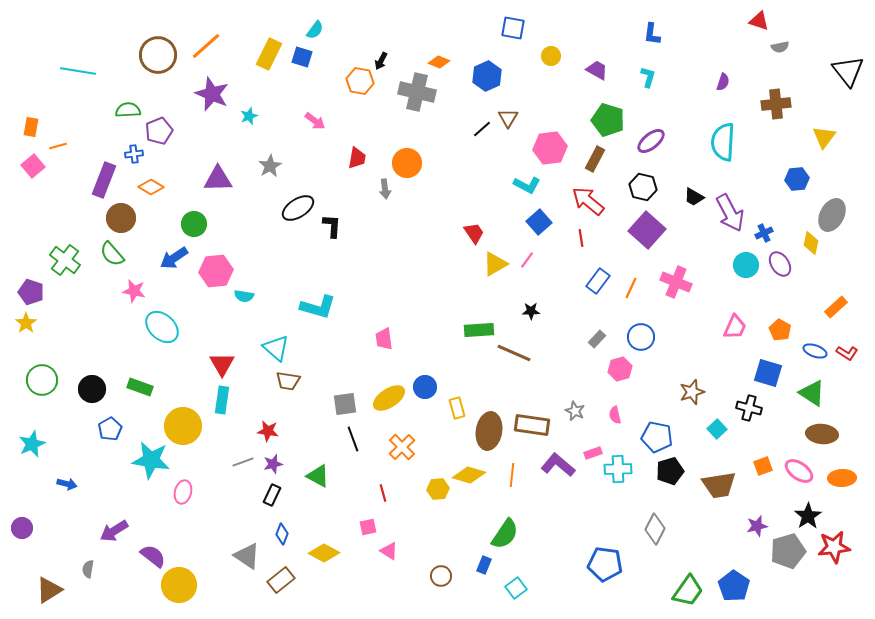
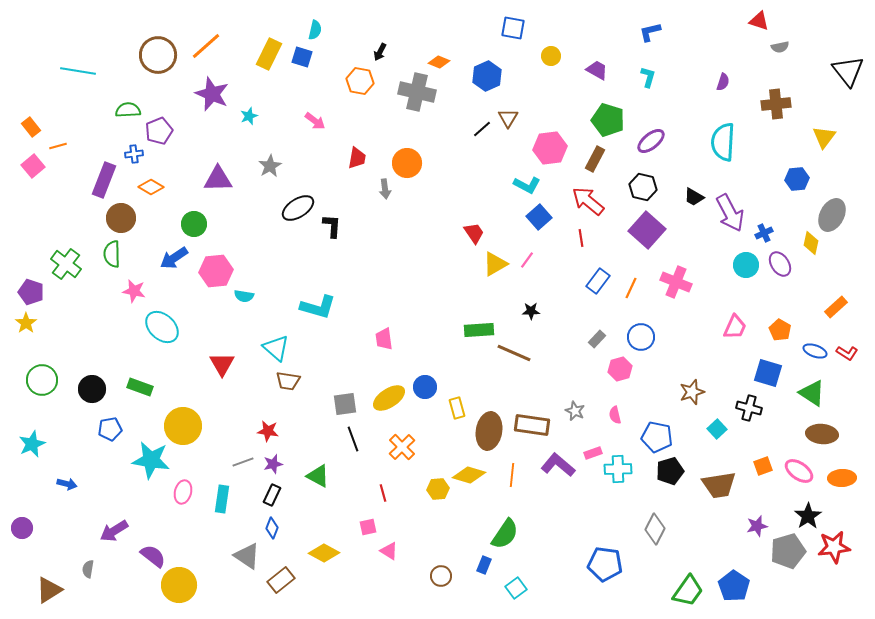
cyan semicircle at (315, 30): rotated 24 degrees counterclockwise
blue L-shape at (652, 34): moved 2 px left, 2 px up; rotated 70 degrees clockwise
black arrow at (381, 61): moved 1 px left, 9 px up
orange rectangle at (31, 127): rotated 48 degrees counterclockwise
blue square at (539, 222): moved 5 px up
green semicircle at (112, 254): rotated 40 degrees clockwise
green cross at (65, 260): moved 1 px right, 4 px down
cyan rectangle at (222, 400): moved 99 px down
blue pentagon at (110, 429): rotated 20 degrees clockwise
blue diamond at (282, 534): moved 10 px left, 6 px up
